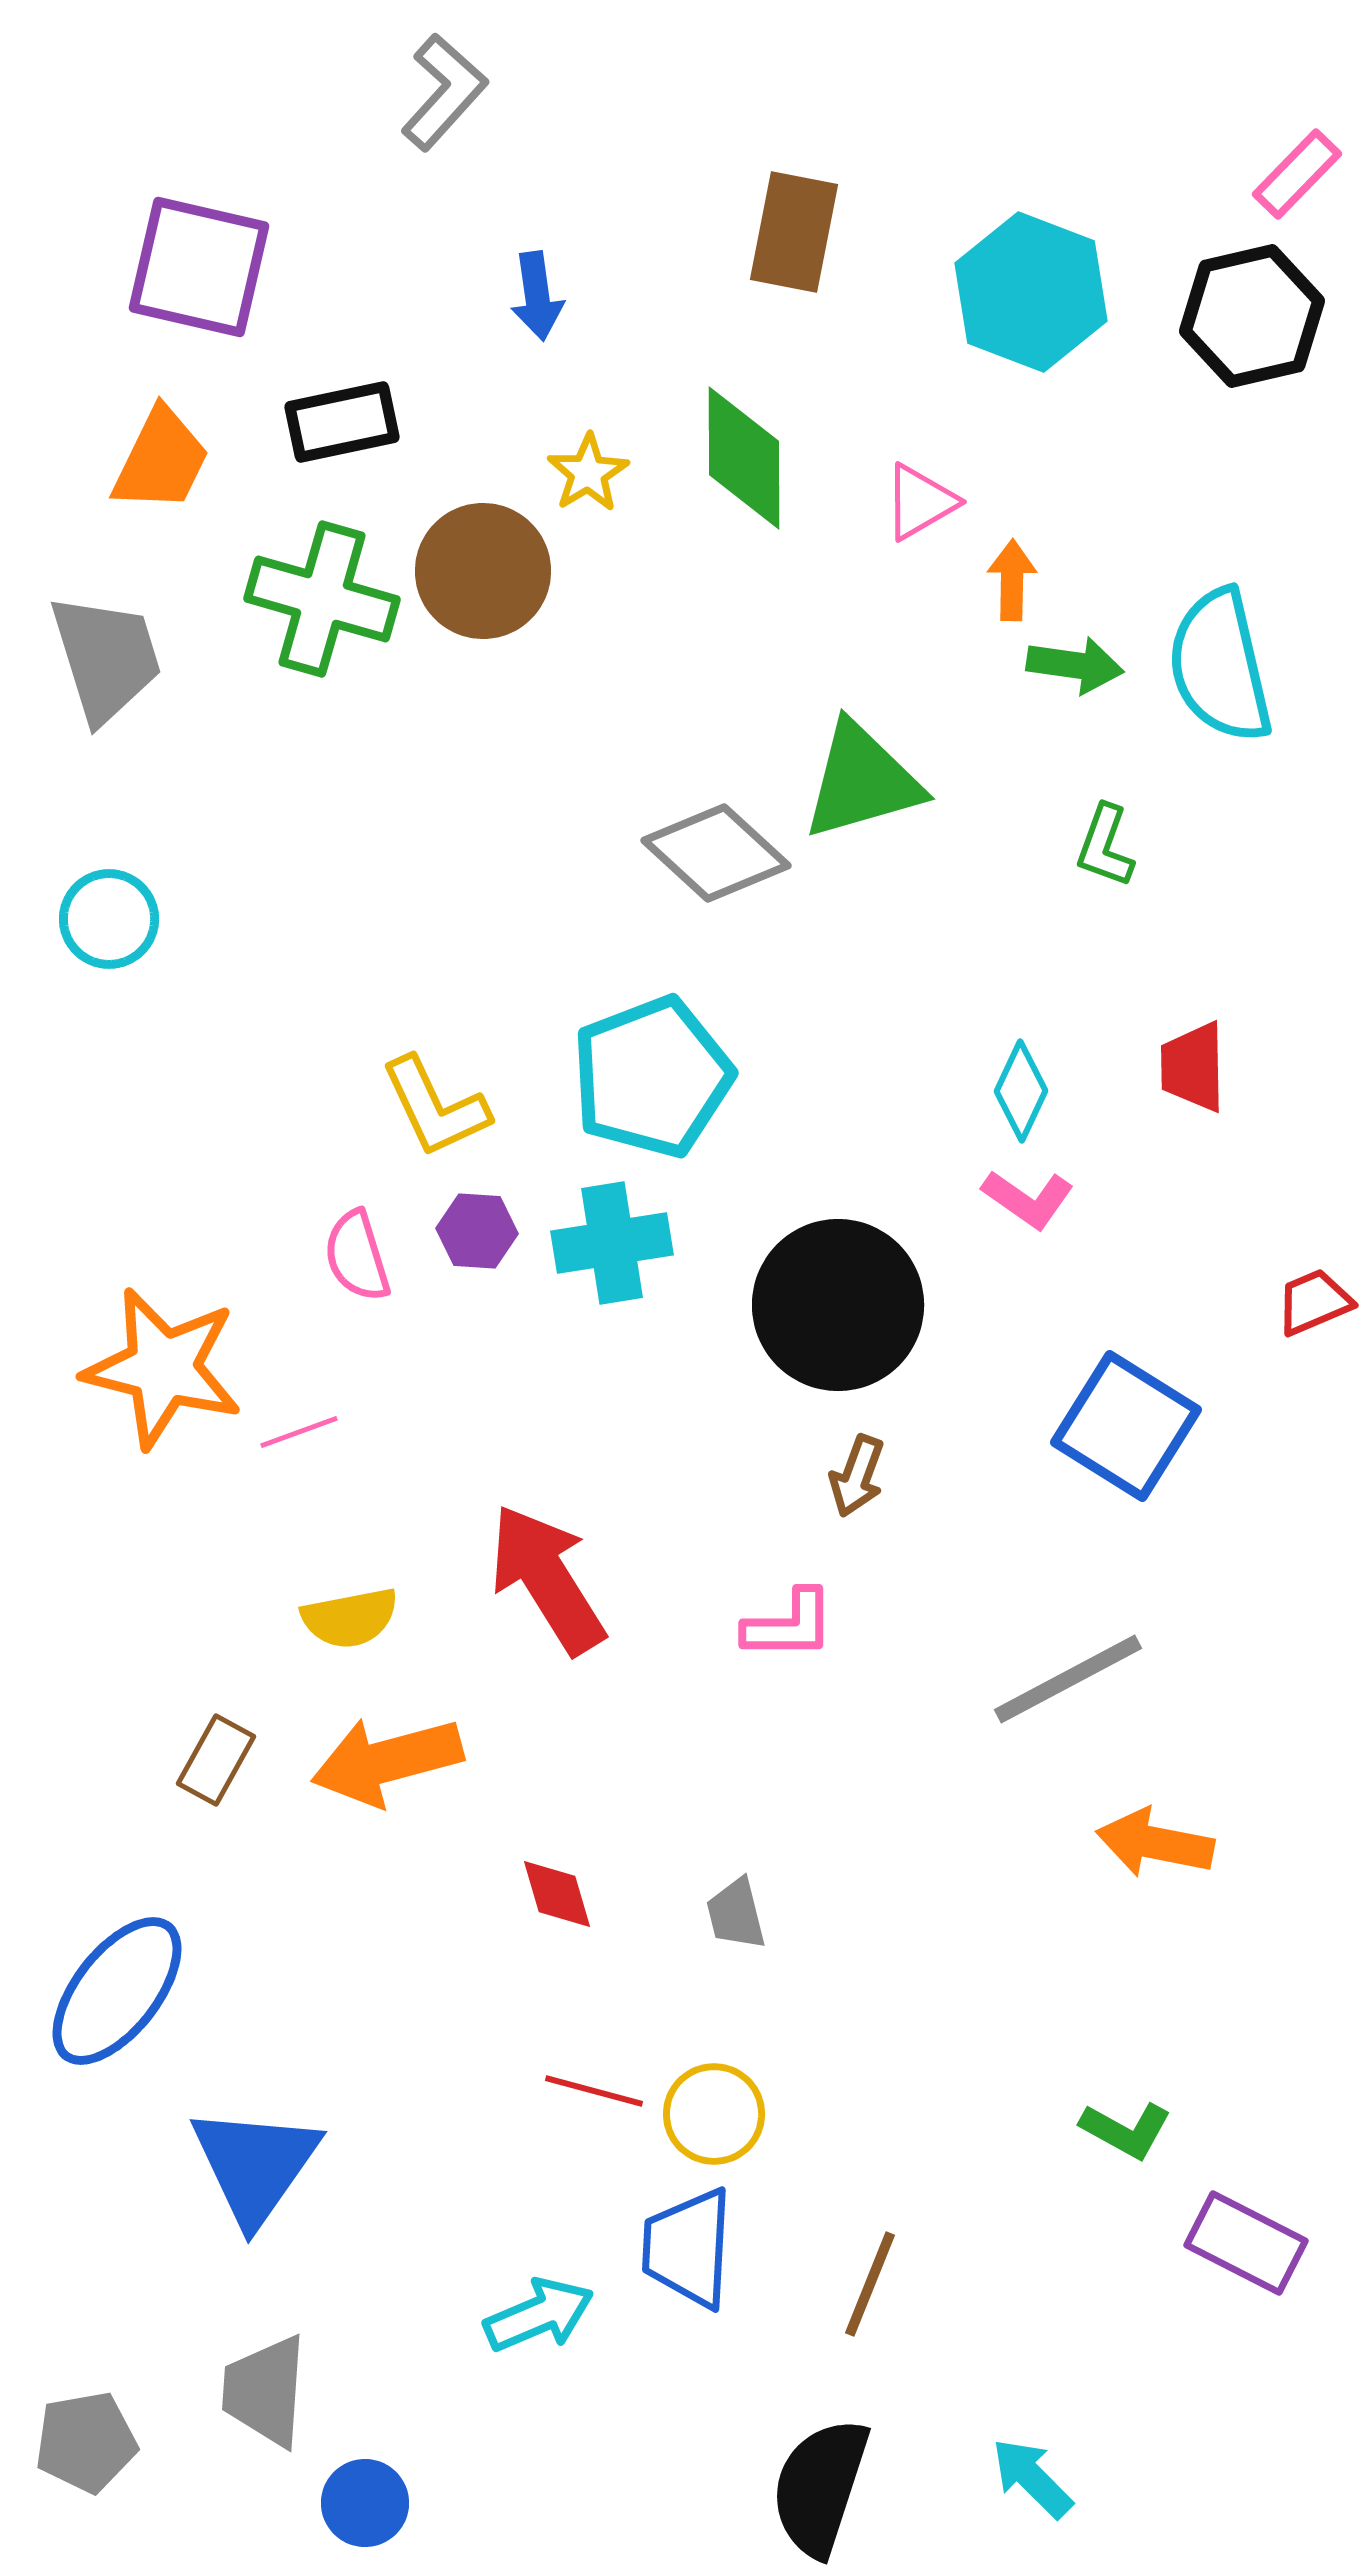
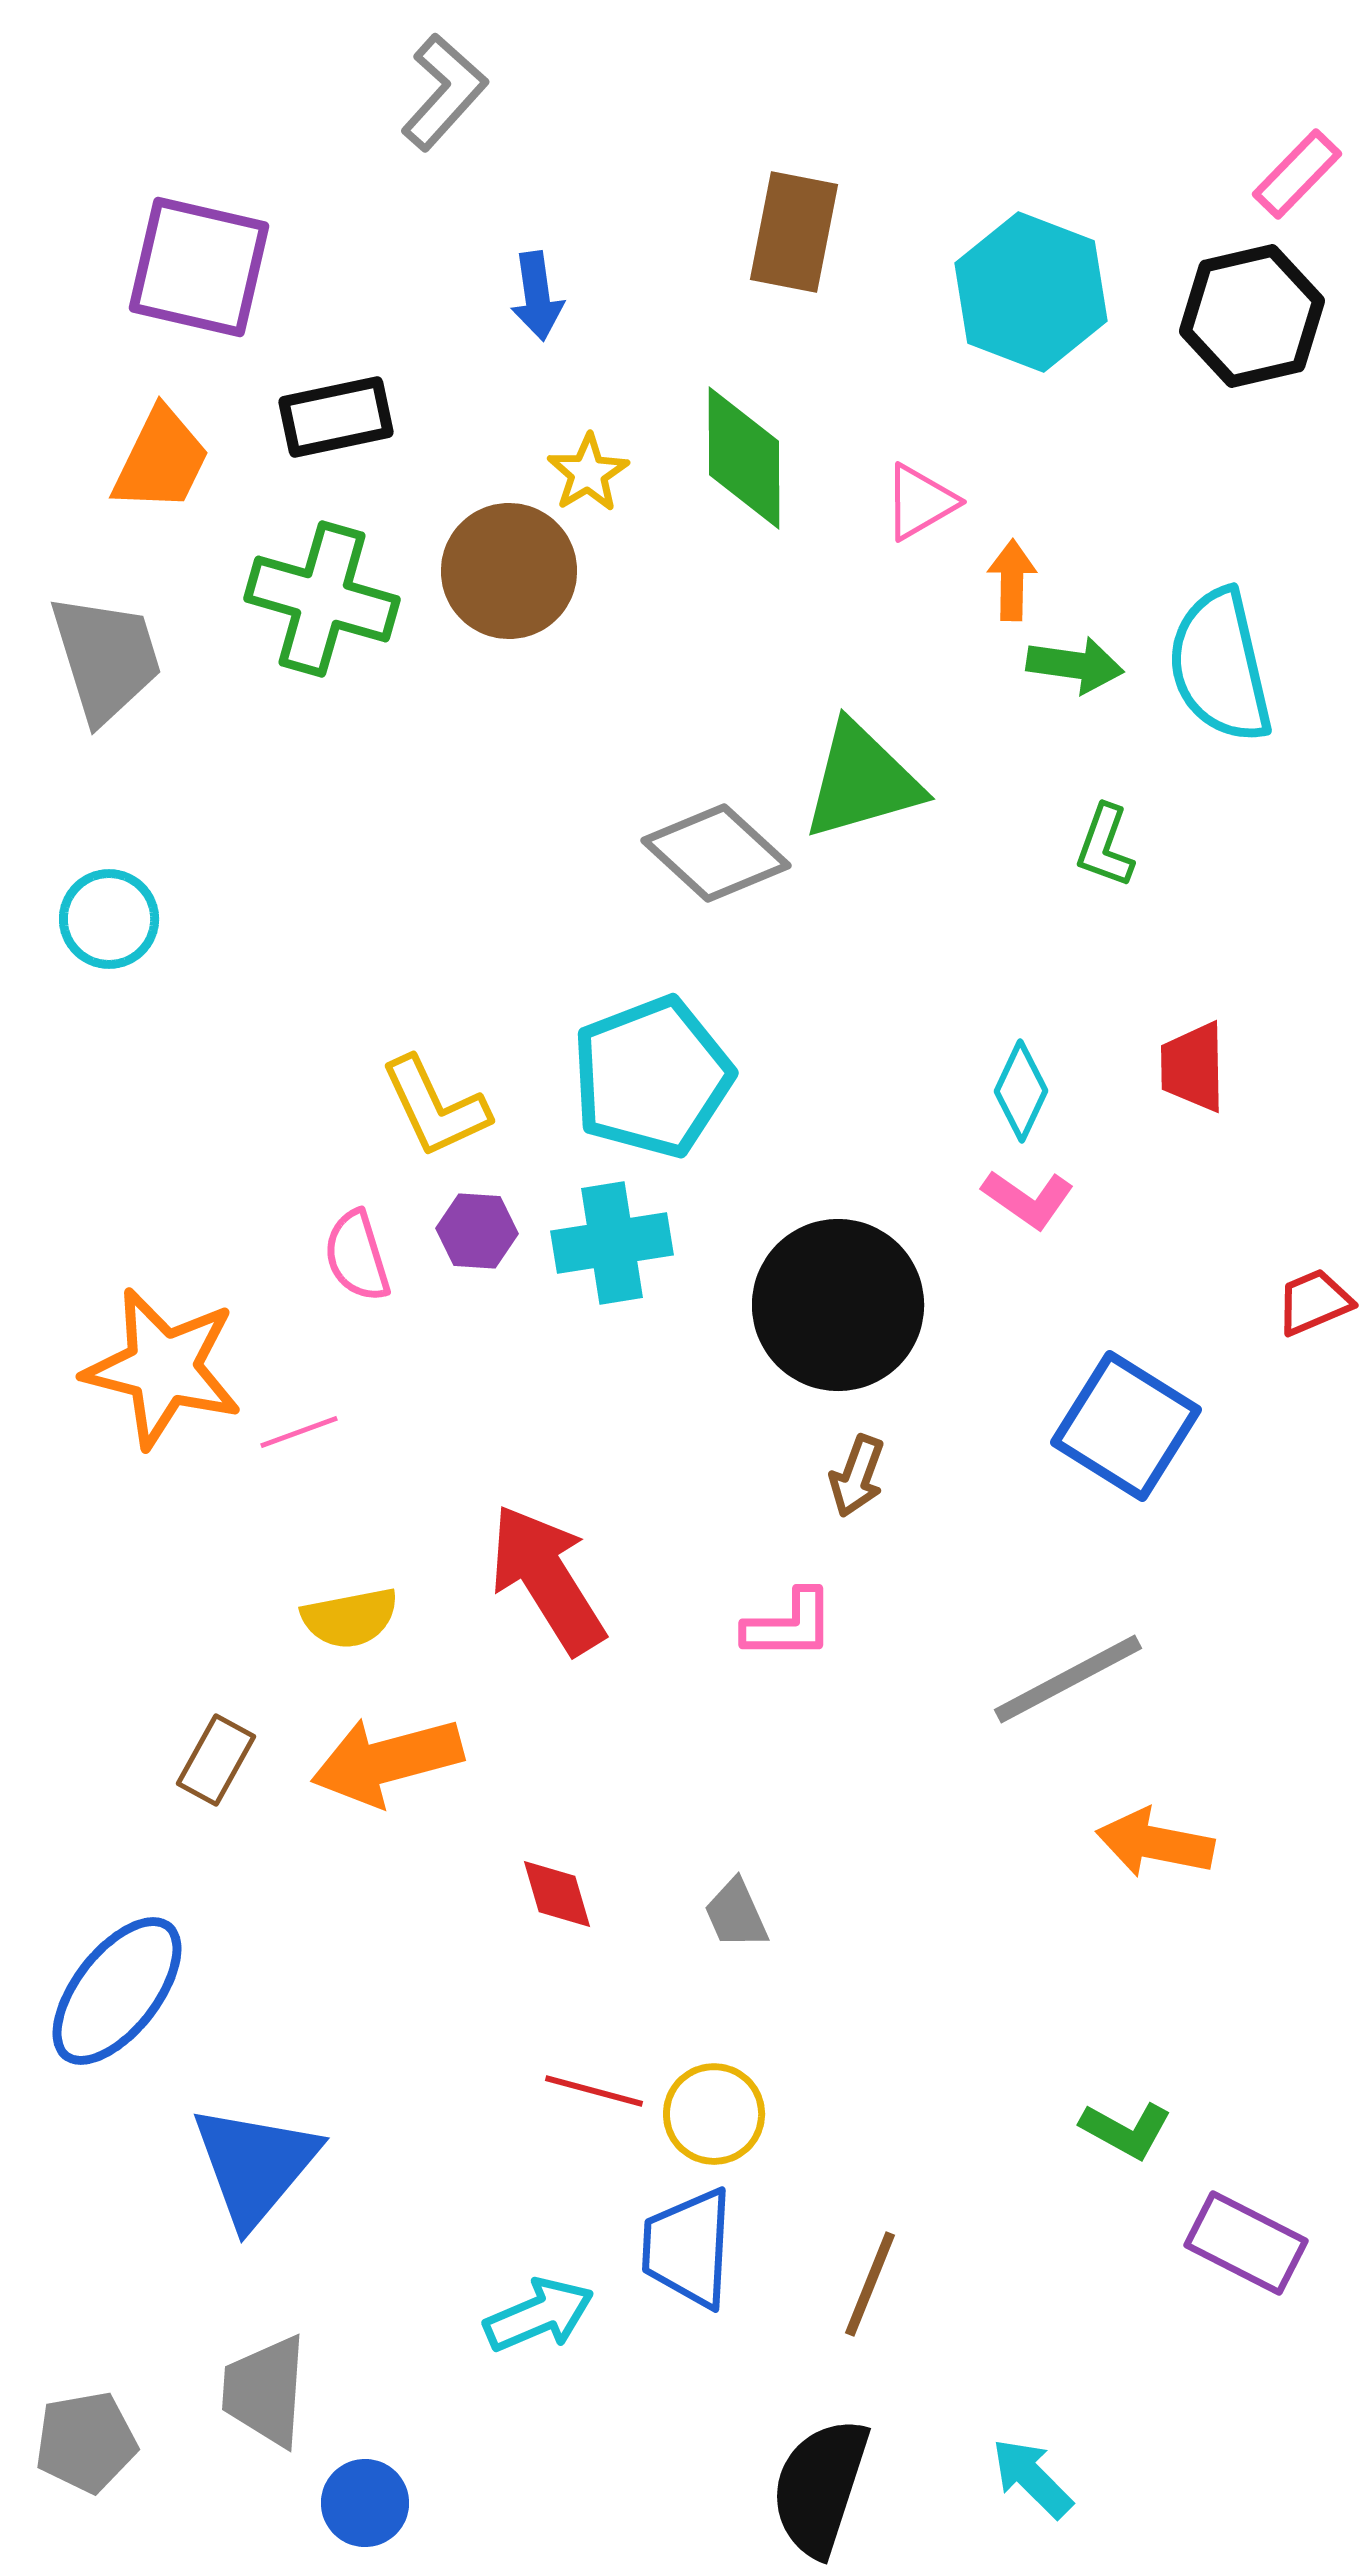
black rectangle at (342, 422): moved 6 px left, 5 px up
brown circle at (483, 571): moved 26 px right
gray trapezoid at (736, 1914): rotated 10 degrees counterclockwise
blue triangle at (255, 2165): rotated 5 degrees clockwise
